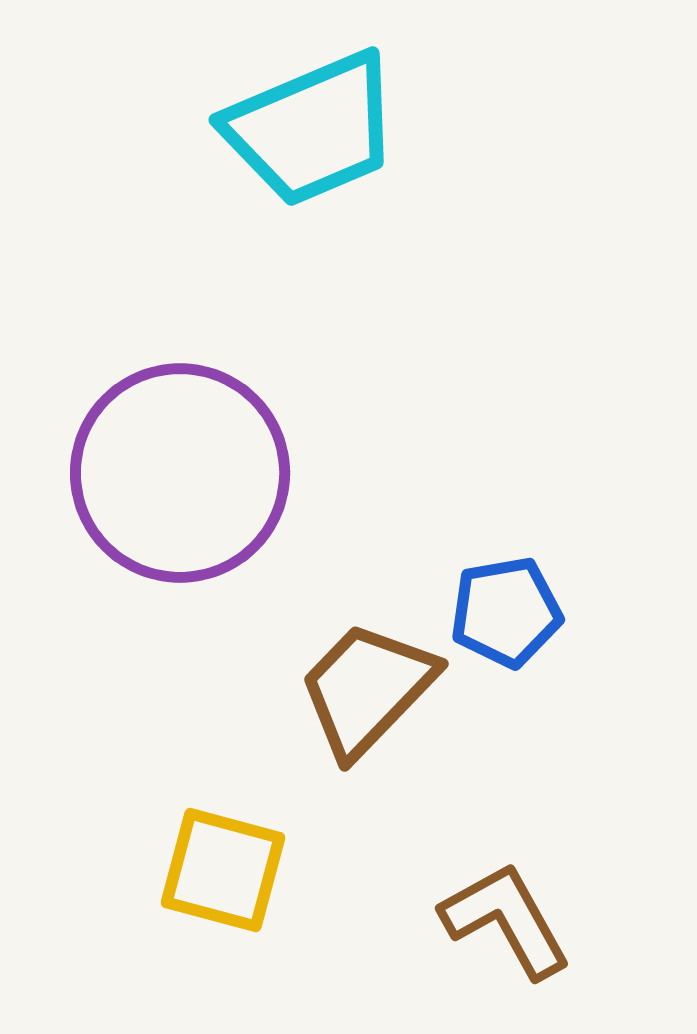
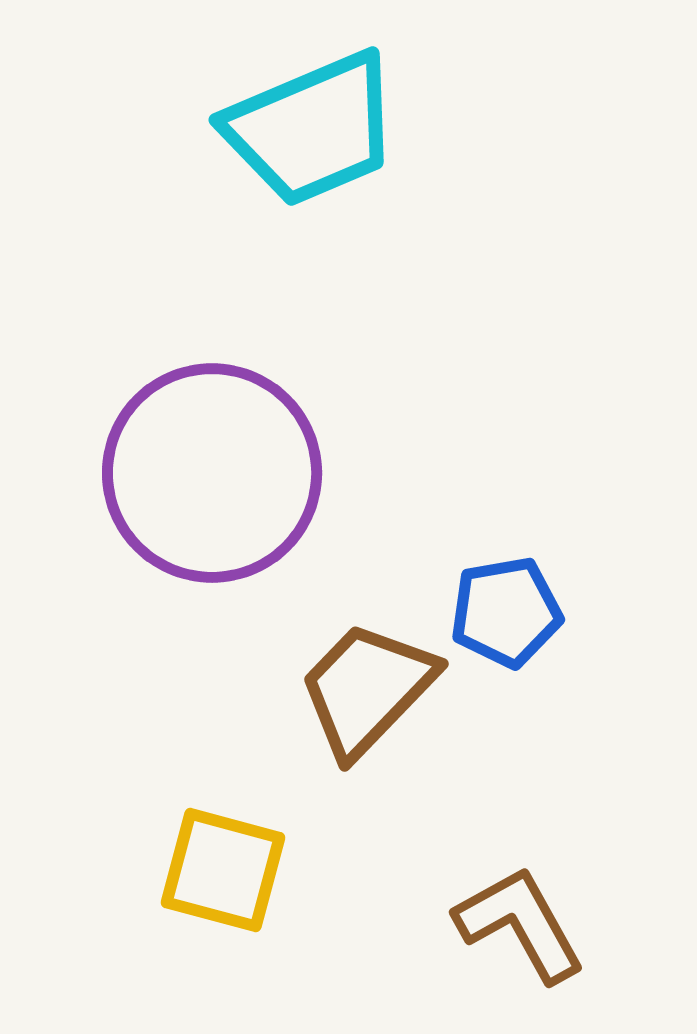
purple circle: moved 32 px right
brown L-shape: moved 14 px right, 4 px down
